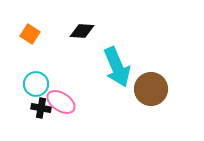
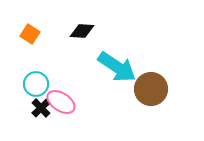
cyan arrow: rotated 33 degrees counterclockwise
black cross: rotated 36 degrees clockwise
